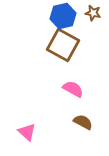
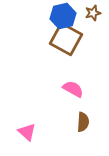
brown star: rotated 28 degrees counterclockwise
brown square: moved 3 px right, 6 px up
brown semicircle: rotated 66 degrees clockwise
